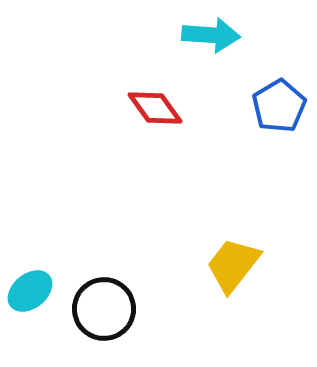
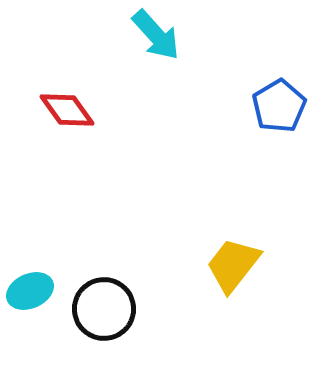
cyan arrow: moved 55 px left; rotated 44 degrees clockwise
red diamond: moved 88 px left, 2 px down
cyan ellipse: rotated 15 degrees clockwise
